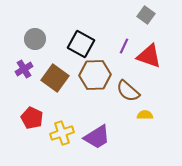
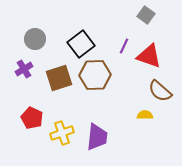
black square: rotated 24 degrees clockwise
brown square: moved 4 px right; rotated 36 degrees clockwise
brown semicircle: moved 32 px right
purple trapezoid: rotated 52 degrees counterclockwise
